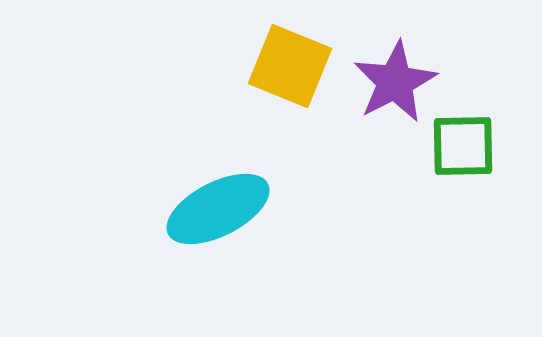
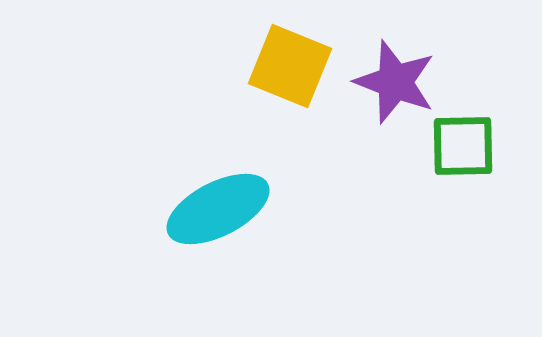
purple star: rotated 24 degrees counterclockwise
